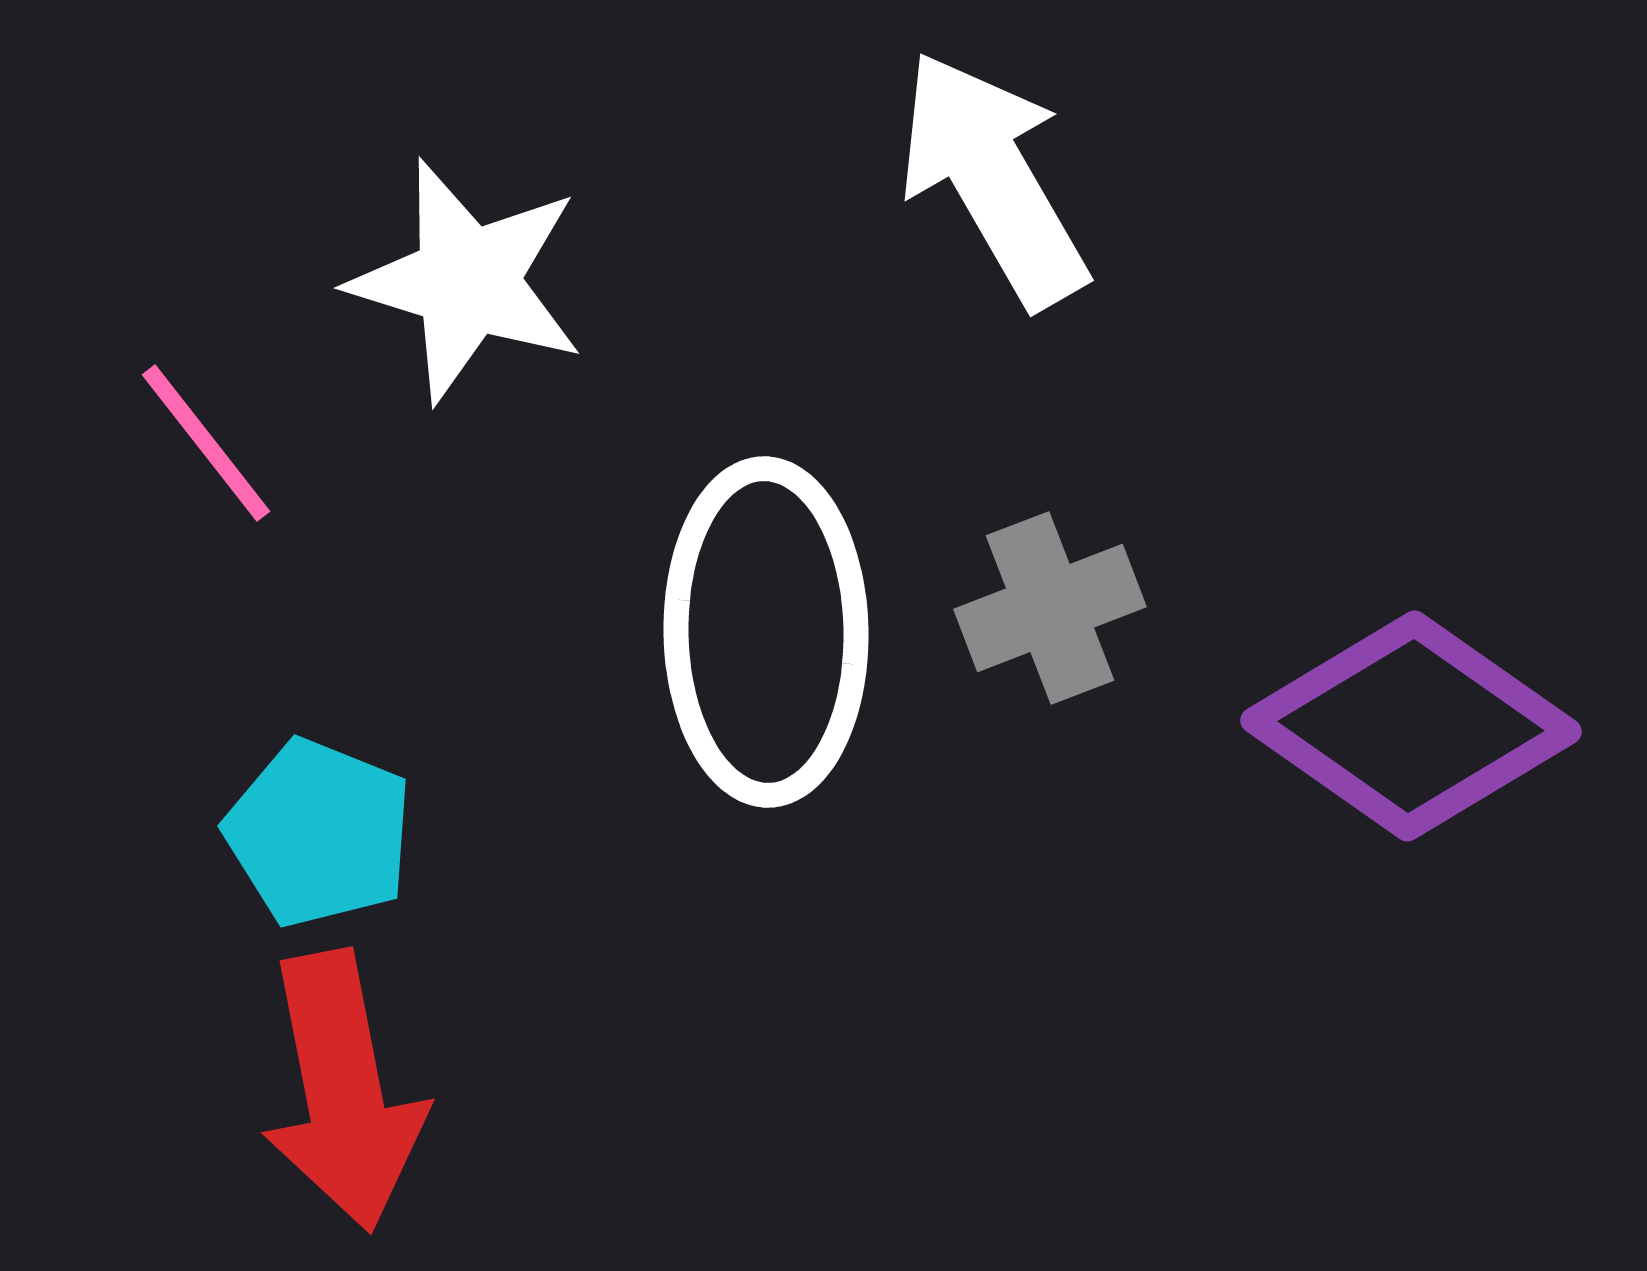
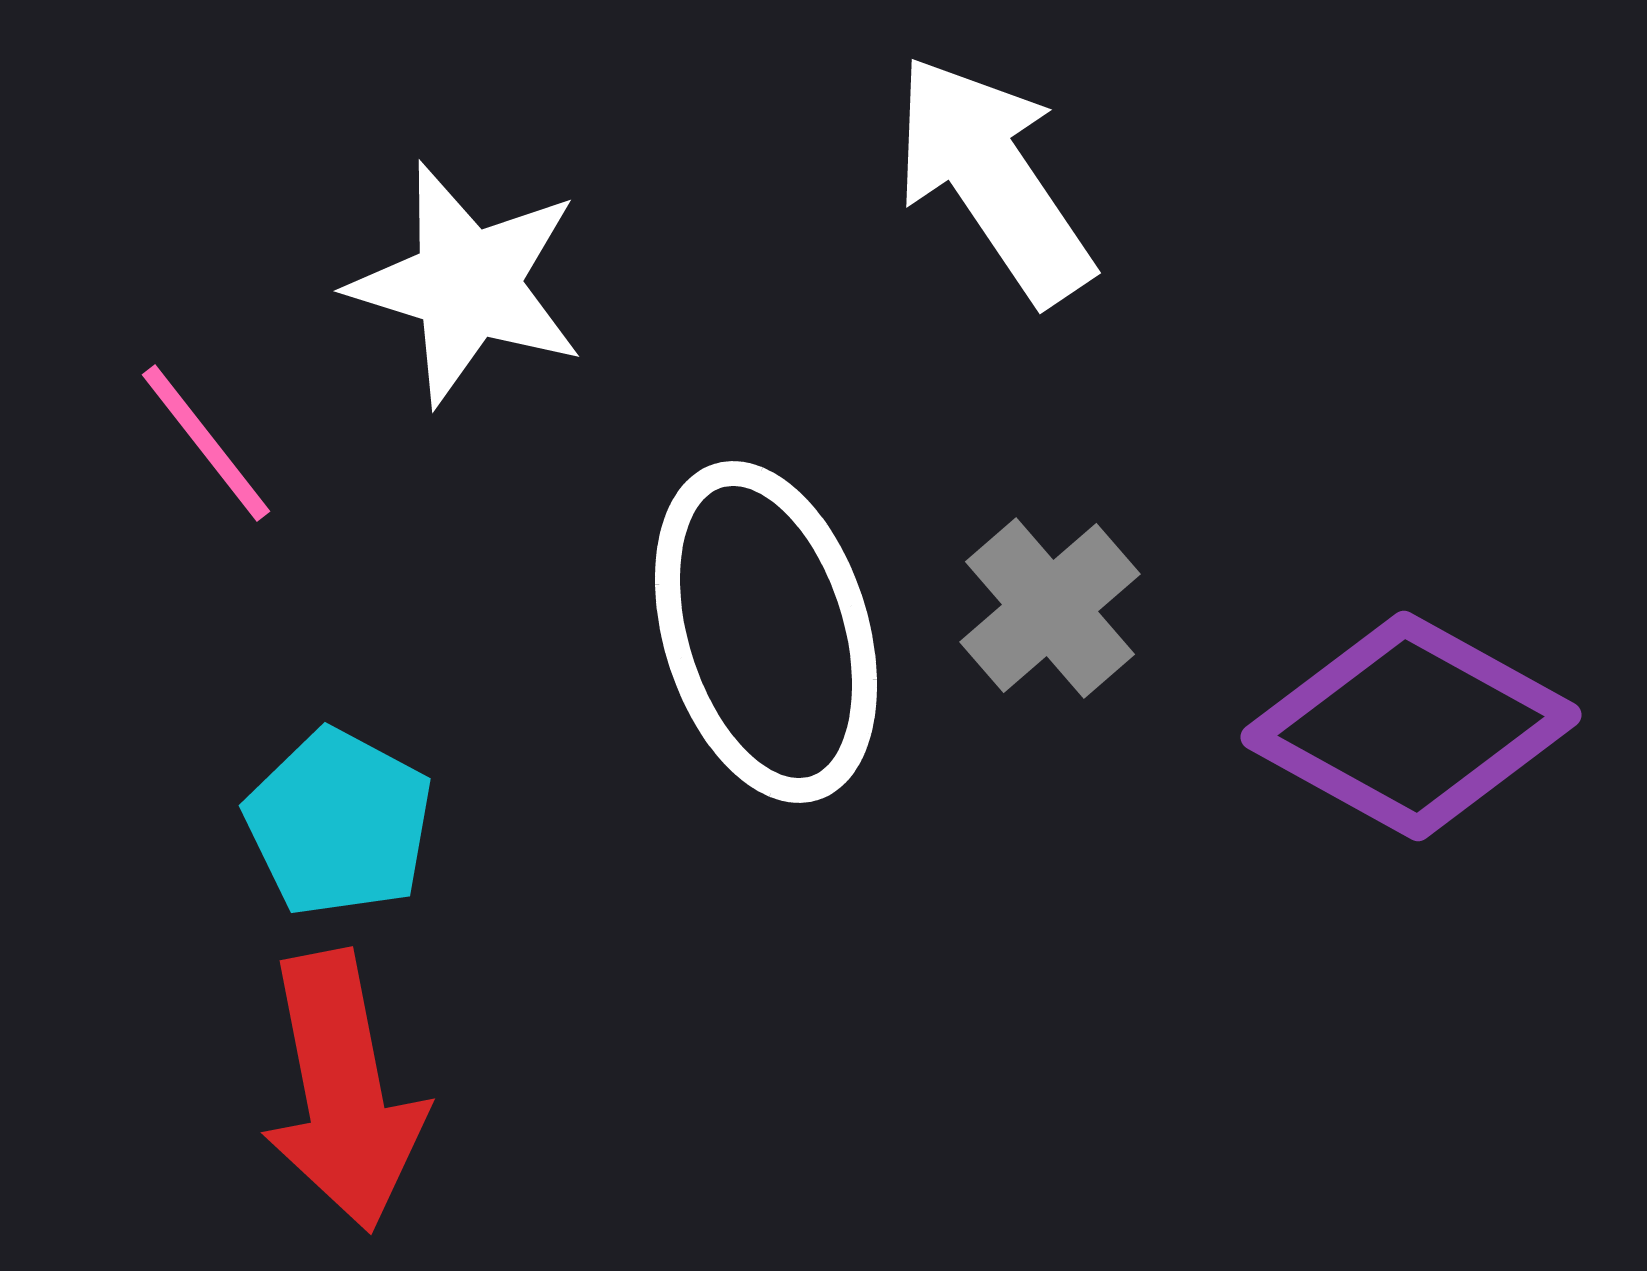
white arrow: rotated 4 degrees counterclockwise
white star: moved 3 px down
gray cross: rotated 20 degrees counterclockwise
white ellipse: rotated 16 degrees counterclockwise
purple diamond: rotated 6 degrees counterclockwise
cyan pentagon: moved 20 px right, 10 px up; rotated 6 degrees clockwise
